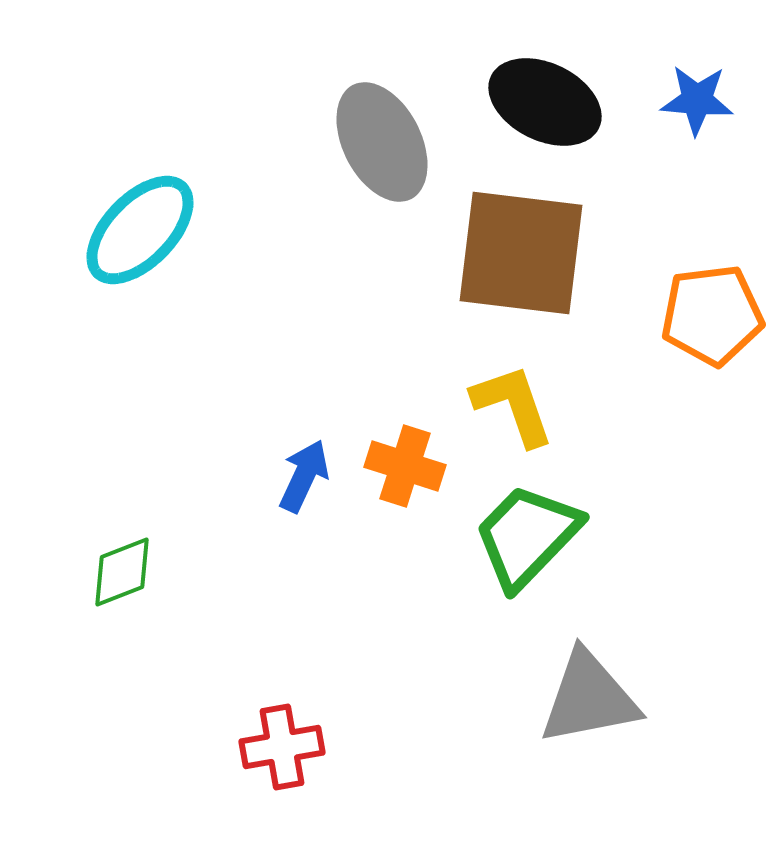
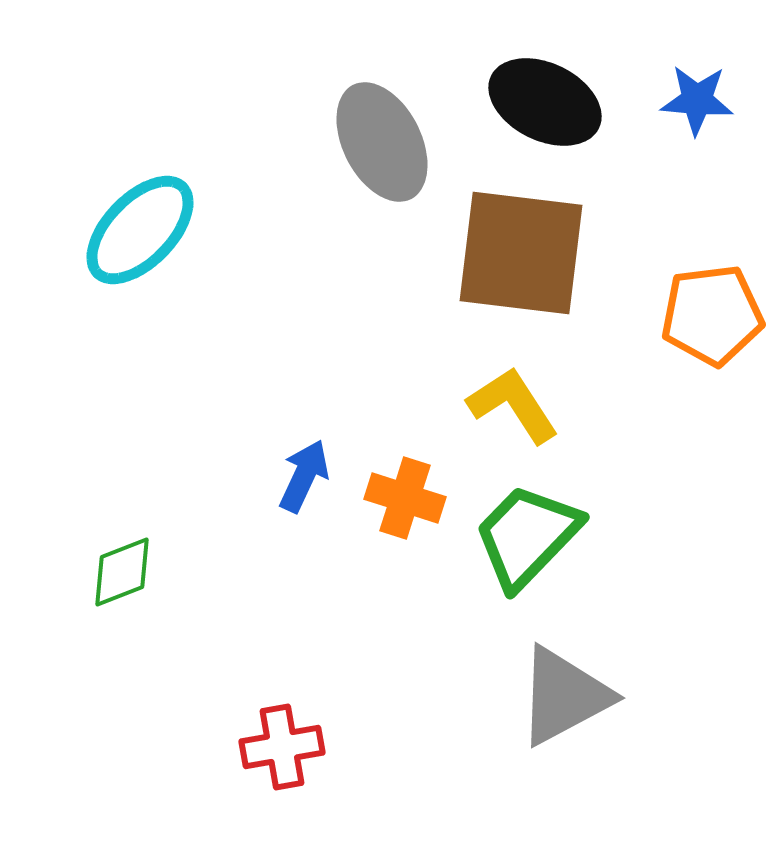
yellow L-shape: rotated 14 degrees counterclockwise
orange cross: moved 32 px down
gray triangle: moved 25 px left, 2 px up; rotated 17 degrees counterclockwise
